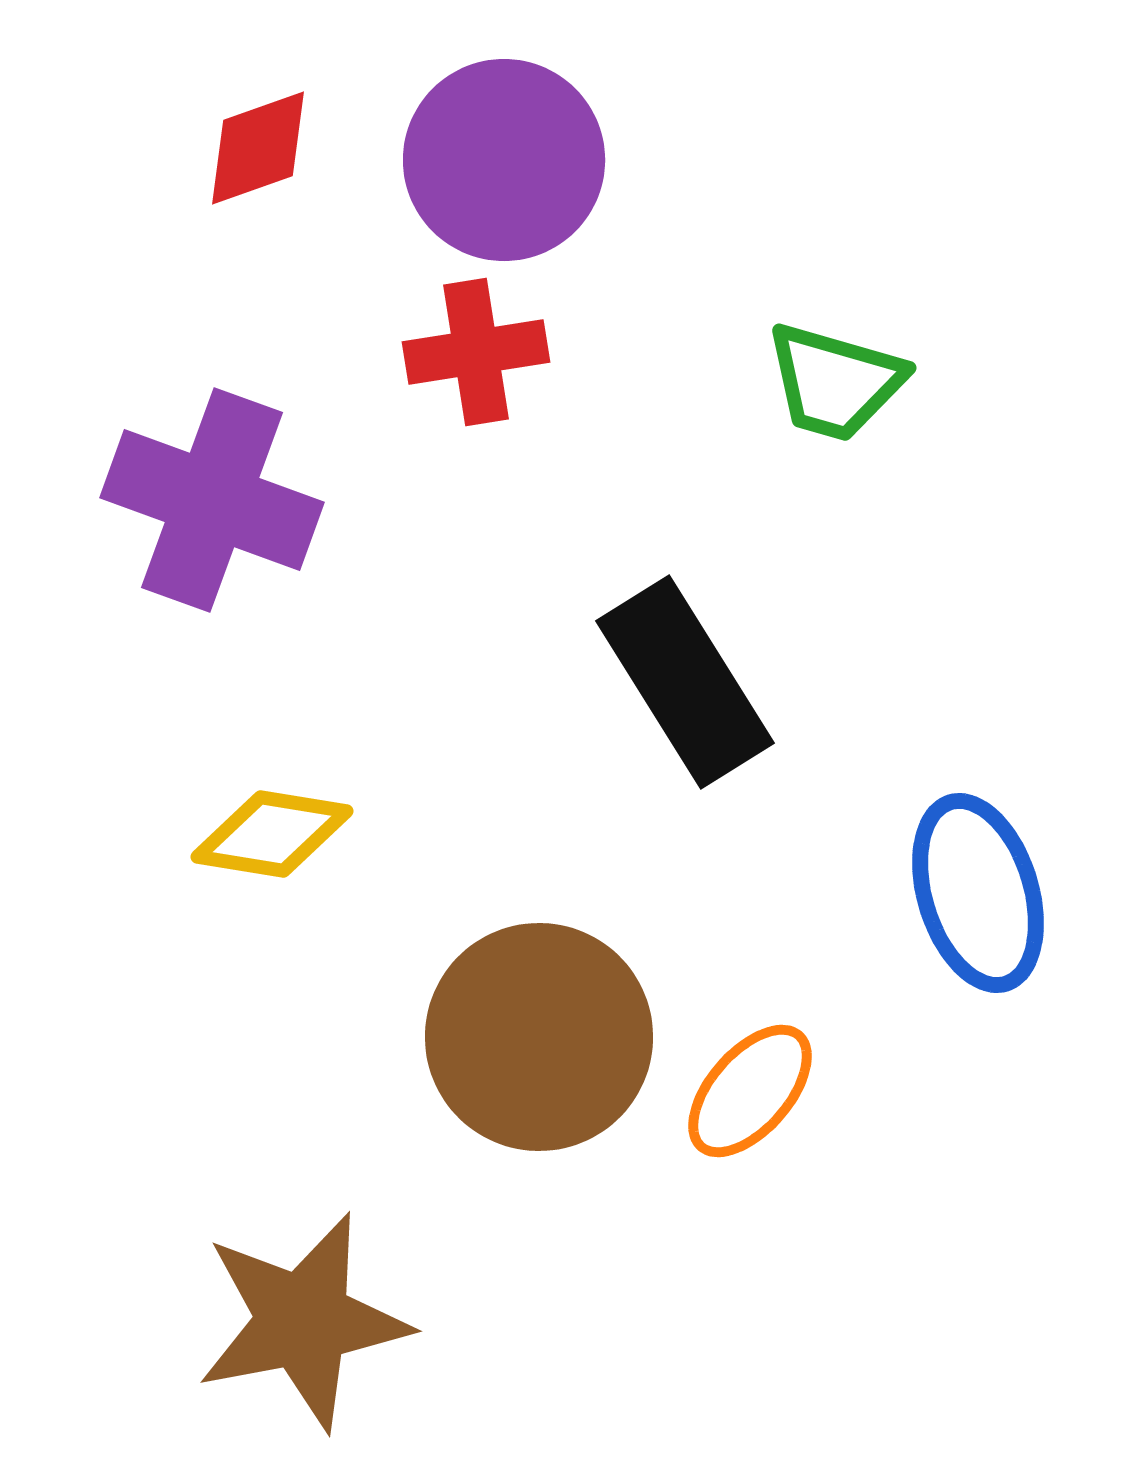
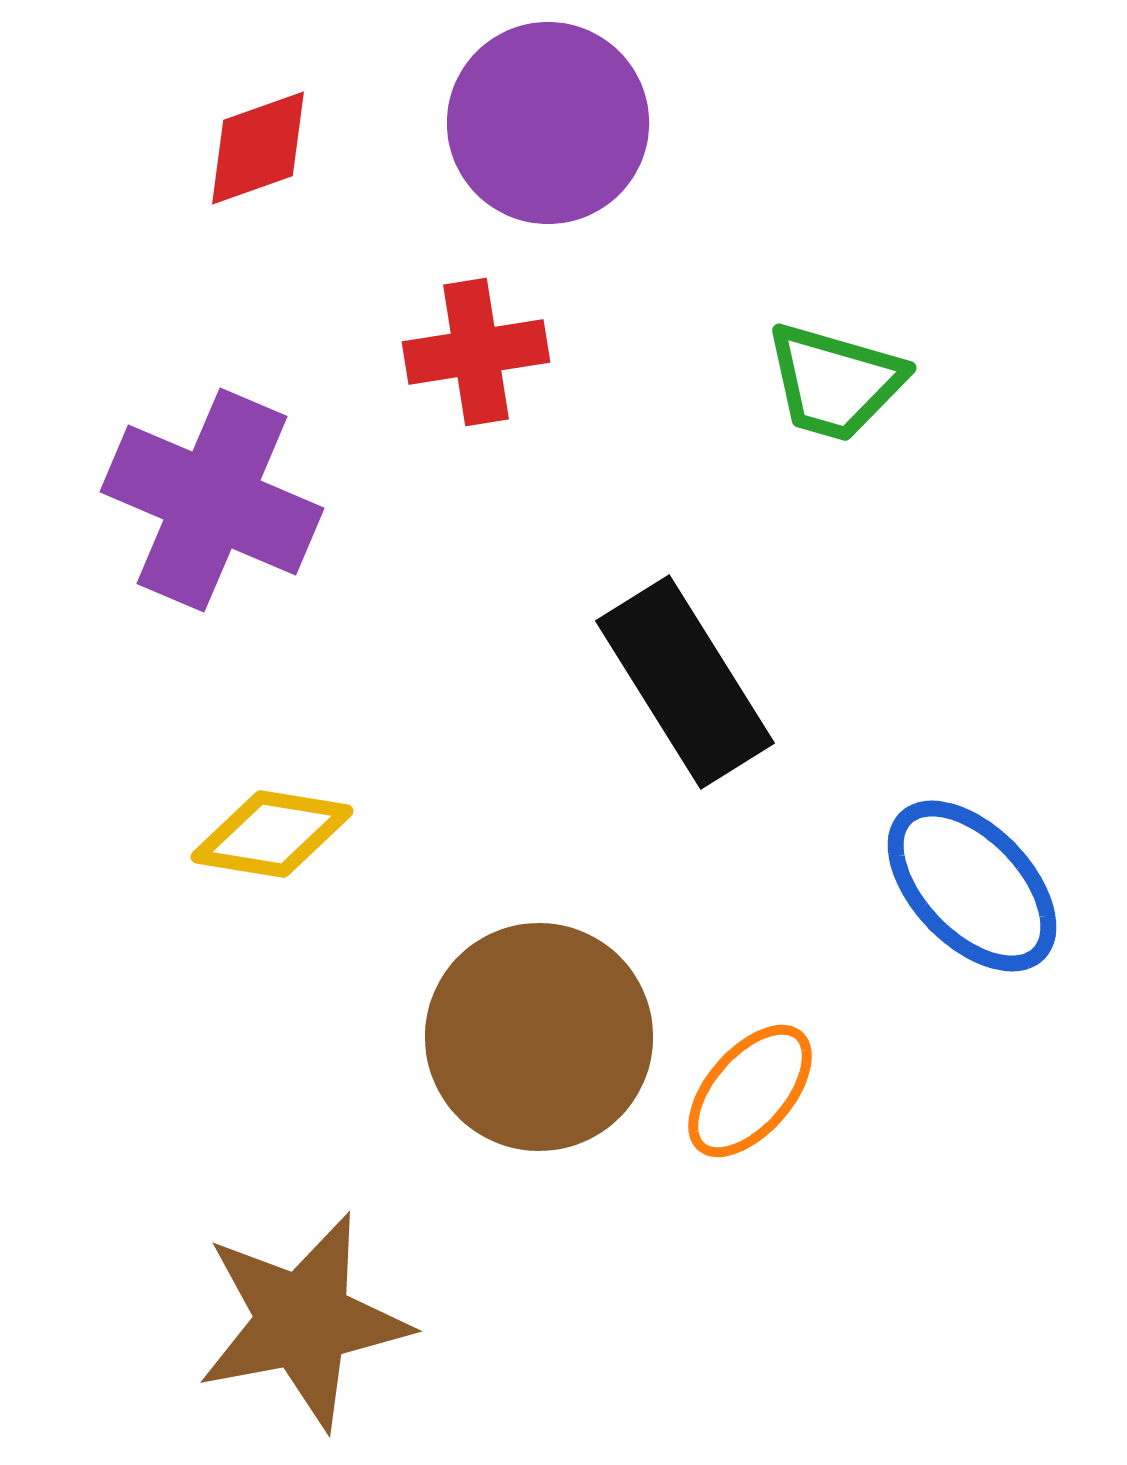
purple circle: moved 44 px right, 37 px up
purple cross: rotated 3 degrees clockwise
blue ellipse: moved 6 px left, 7 px up; rotated 27 degrees counterclockwise
